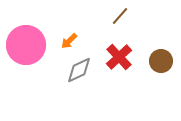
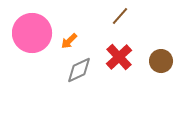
pink circle: moved 6 px right, 12 px up
